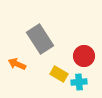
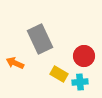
gray rectangle: rotated 8 degrees clockwise
orange arrow: moved 2 px left, 1 px up
cyan cross: moved 1 px right
